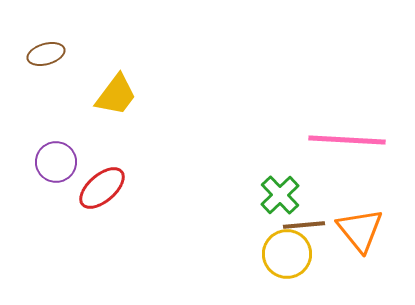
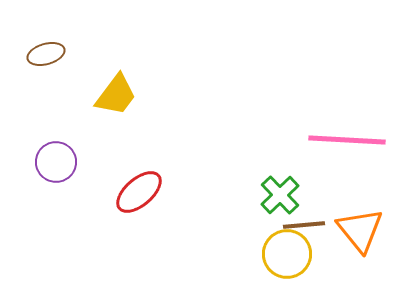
red ellipse: moved 37 px right, 4 px down
